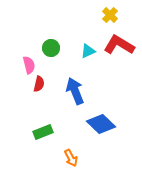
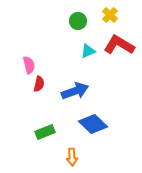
green circle: moved 27 px right, 27 px up
blue arrow: rotated 92 degrees clockwise
blue diamond: moved 8 px left
green rectangle: moved 2 px right
orange arrow: moved 1 px right, 1 px up; rotated 24 degrees clockwise
